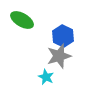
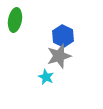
green ellipse: moved 7 px left; rotated 70 degrees clockwise
